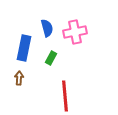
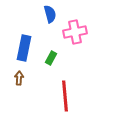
blue semicircle: moved 3 px right, 14 px up
